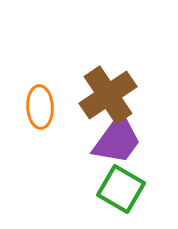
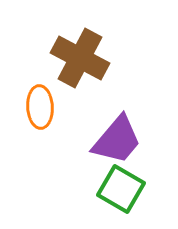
brown cross: moved 28 px left, 37 px up; rotated 28 degrees counterclockwise
purple trapezoid: rotated 4 degrees clockwise
